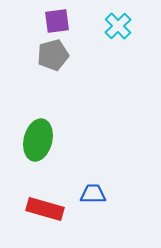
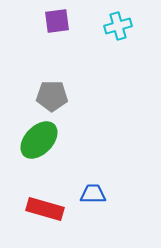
cyan cross: rotated 28 degrees clockwise
gray pentagon: moved 1 px left, 41 px down; rotated 16 degrees clockwise
green ellipse: moved 1 px right; rotated 30 degrees clockwise
